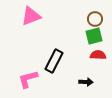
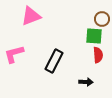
brown circle: moved 7 px right
green square: rotated 18 degrees clockwise
red semicircle: rotated 84 degrees clockwise
pink L-shape: moved 14 px left, 25 px up
